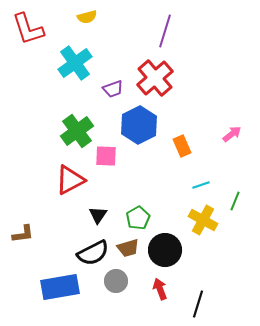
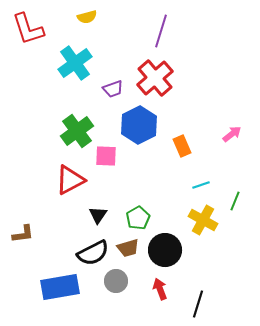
purple line: moved 4 px left
